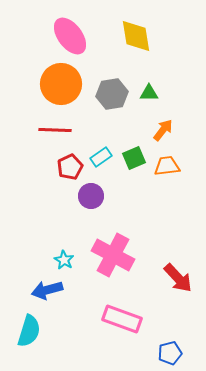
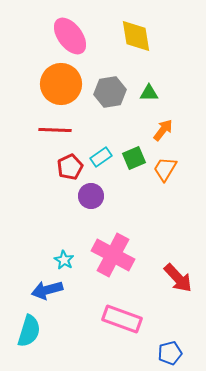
gray hexagon: moved 2 px left, 2 px up
orange trapezoid: moved 2 px left, 3 px down; rotated 52 degrees counterclockwise
